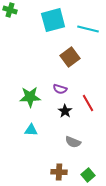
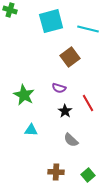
cyan square: moved 2 px left, 1 px down
purple semicircle: moved 1 px left, 1 px up
green star: moved 6 px left, 2 px up; rotated 30 degrees clockwise
gray semicircle: moved 2 px left, 2 px up; rotated 21 degrees clockwise
brown cross: moved 3 px left
